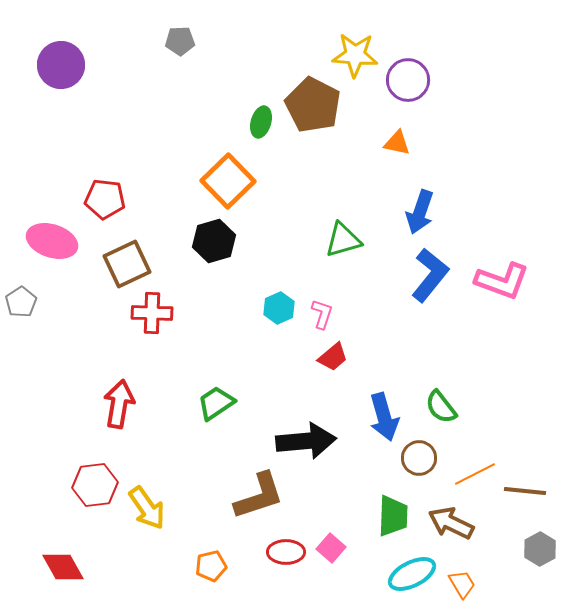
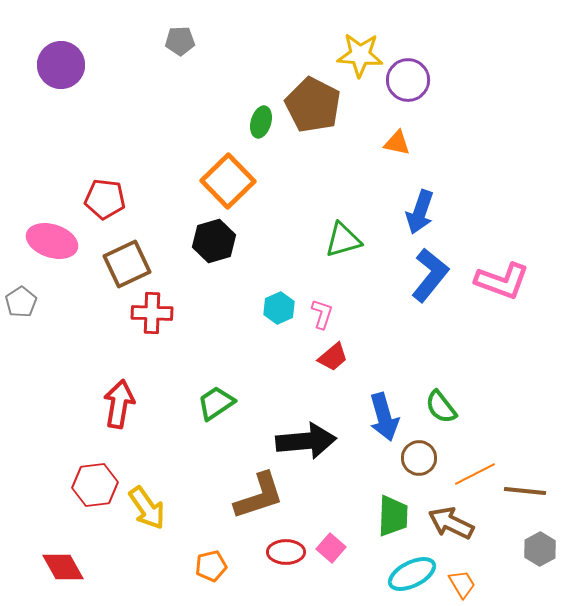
yellow star at (355, 55): moved 5 px right
